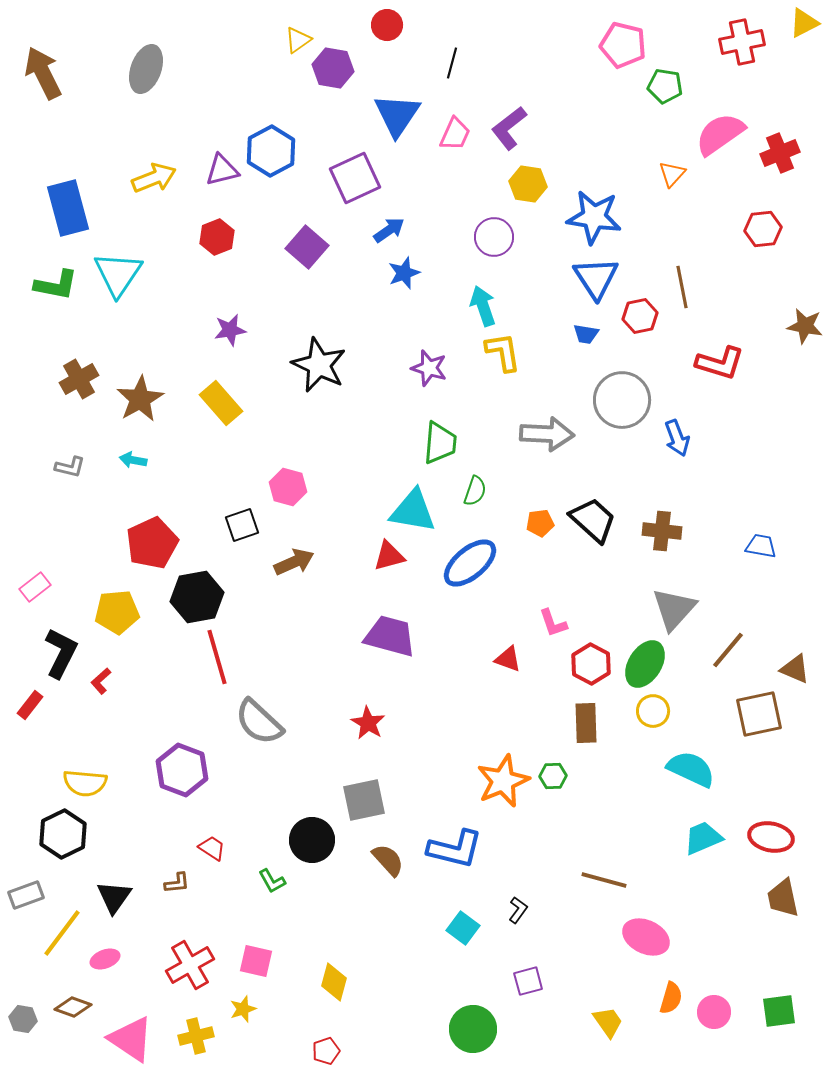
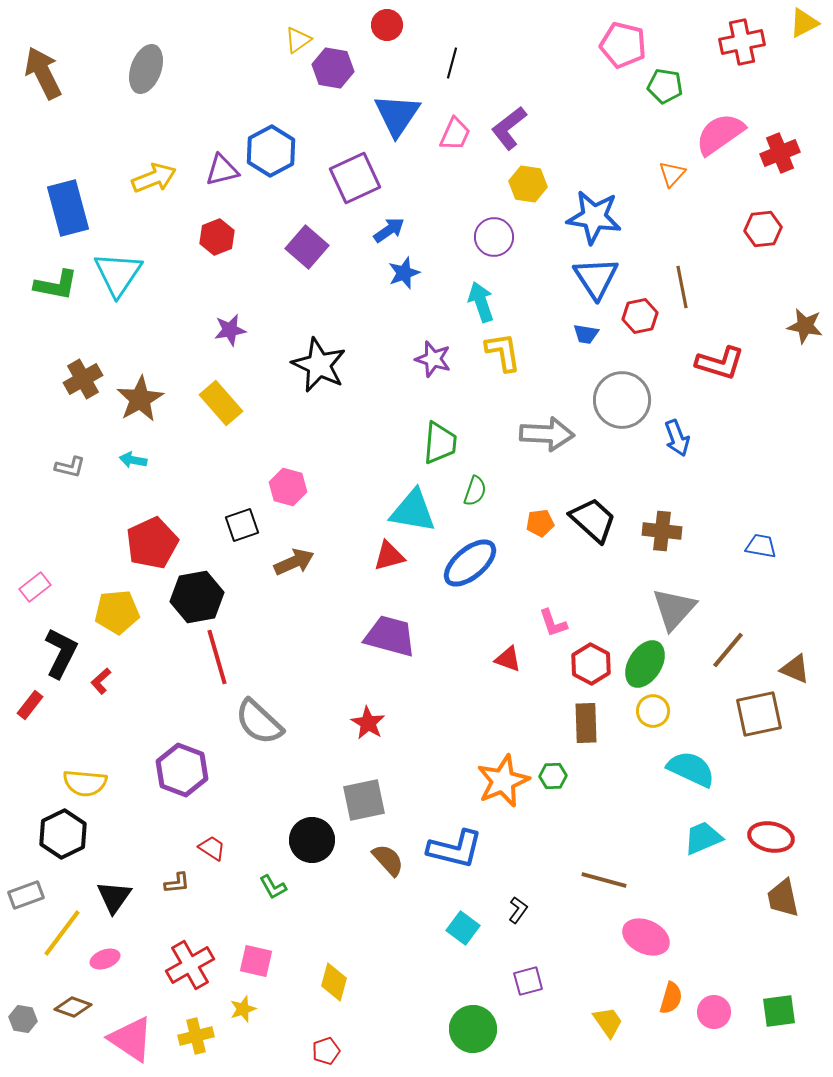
cyan arrow at (483, 306): moved 2 px left, 4 px up
purple star at (429, 368): moved 4 px right, 9 px up
brown cross at (79, 379): moved 4 px right
green L-shape at (272, 881): moved 1 px right, 6 px down
